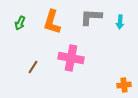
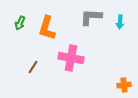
orange L-shape: moved 5 px left, 6 px down
